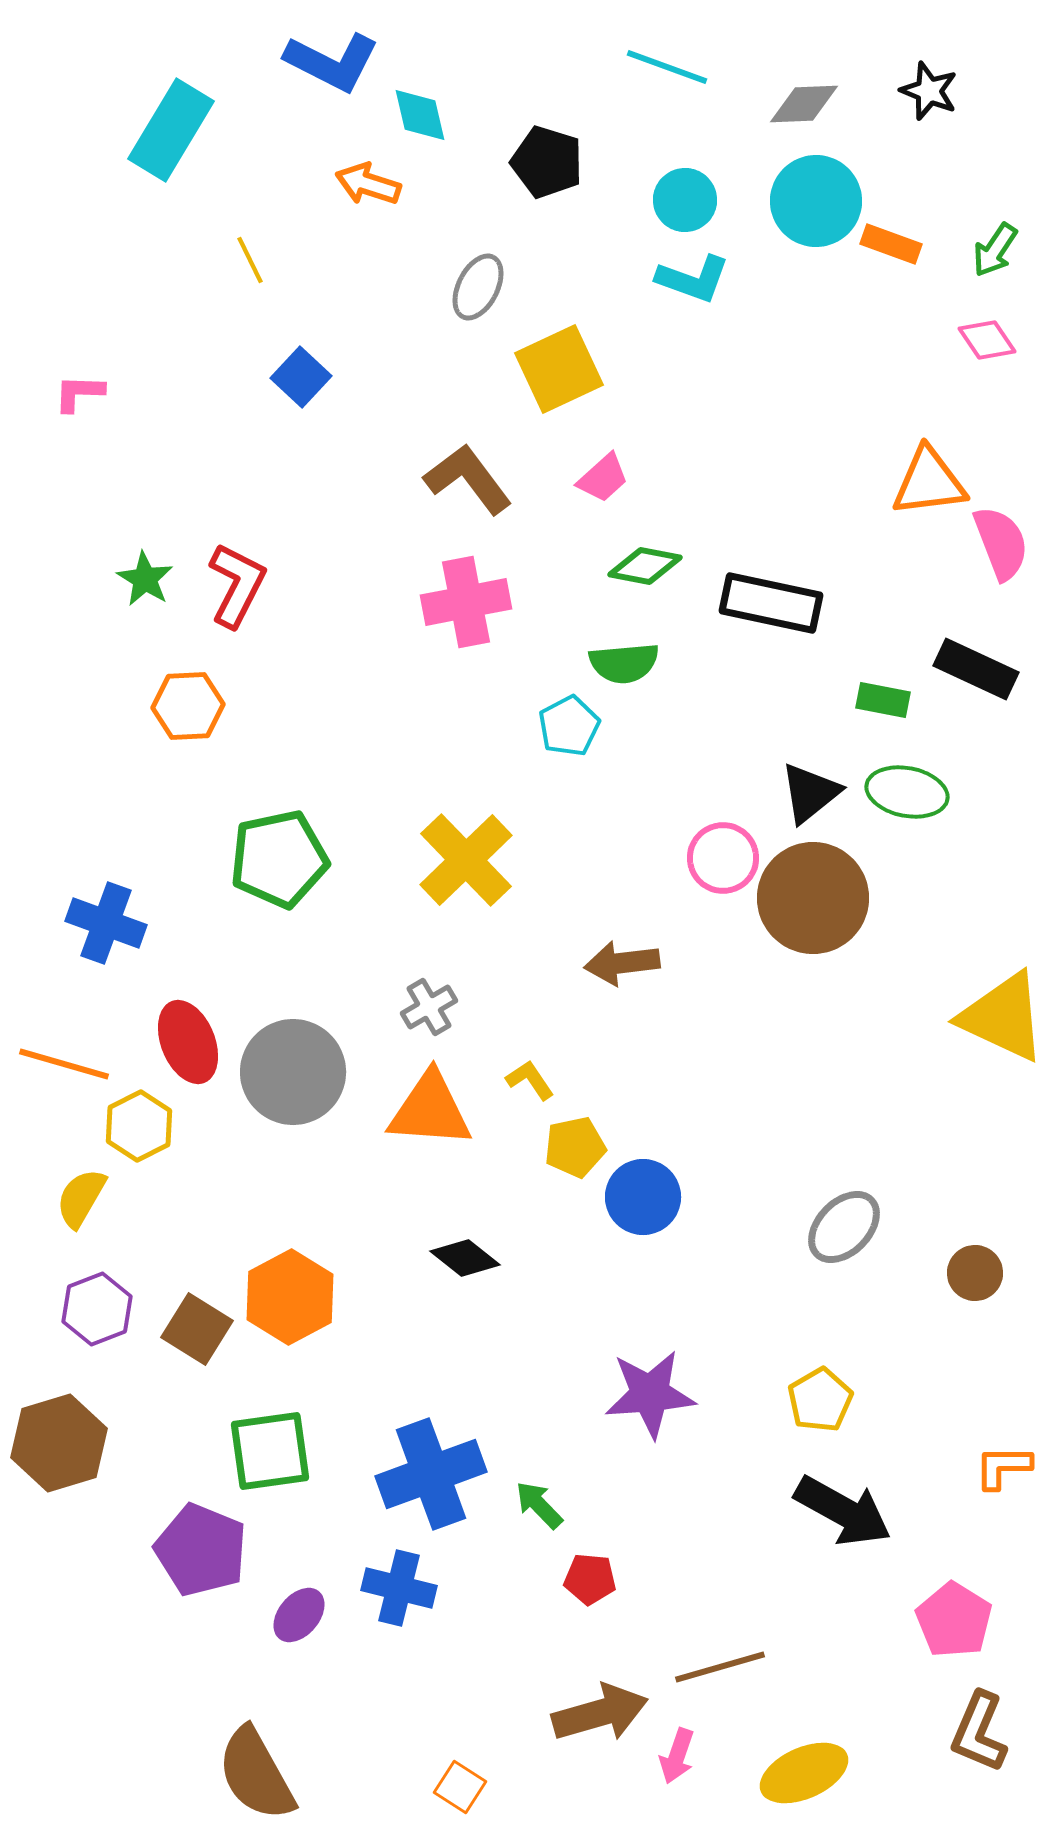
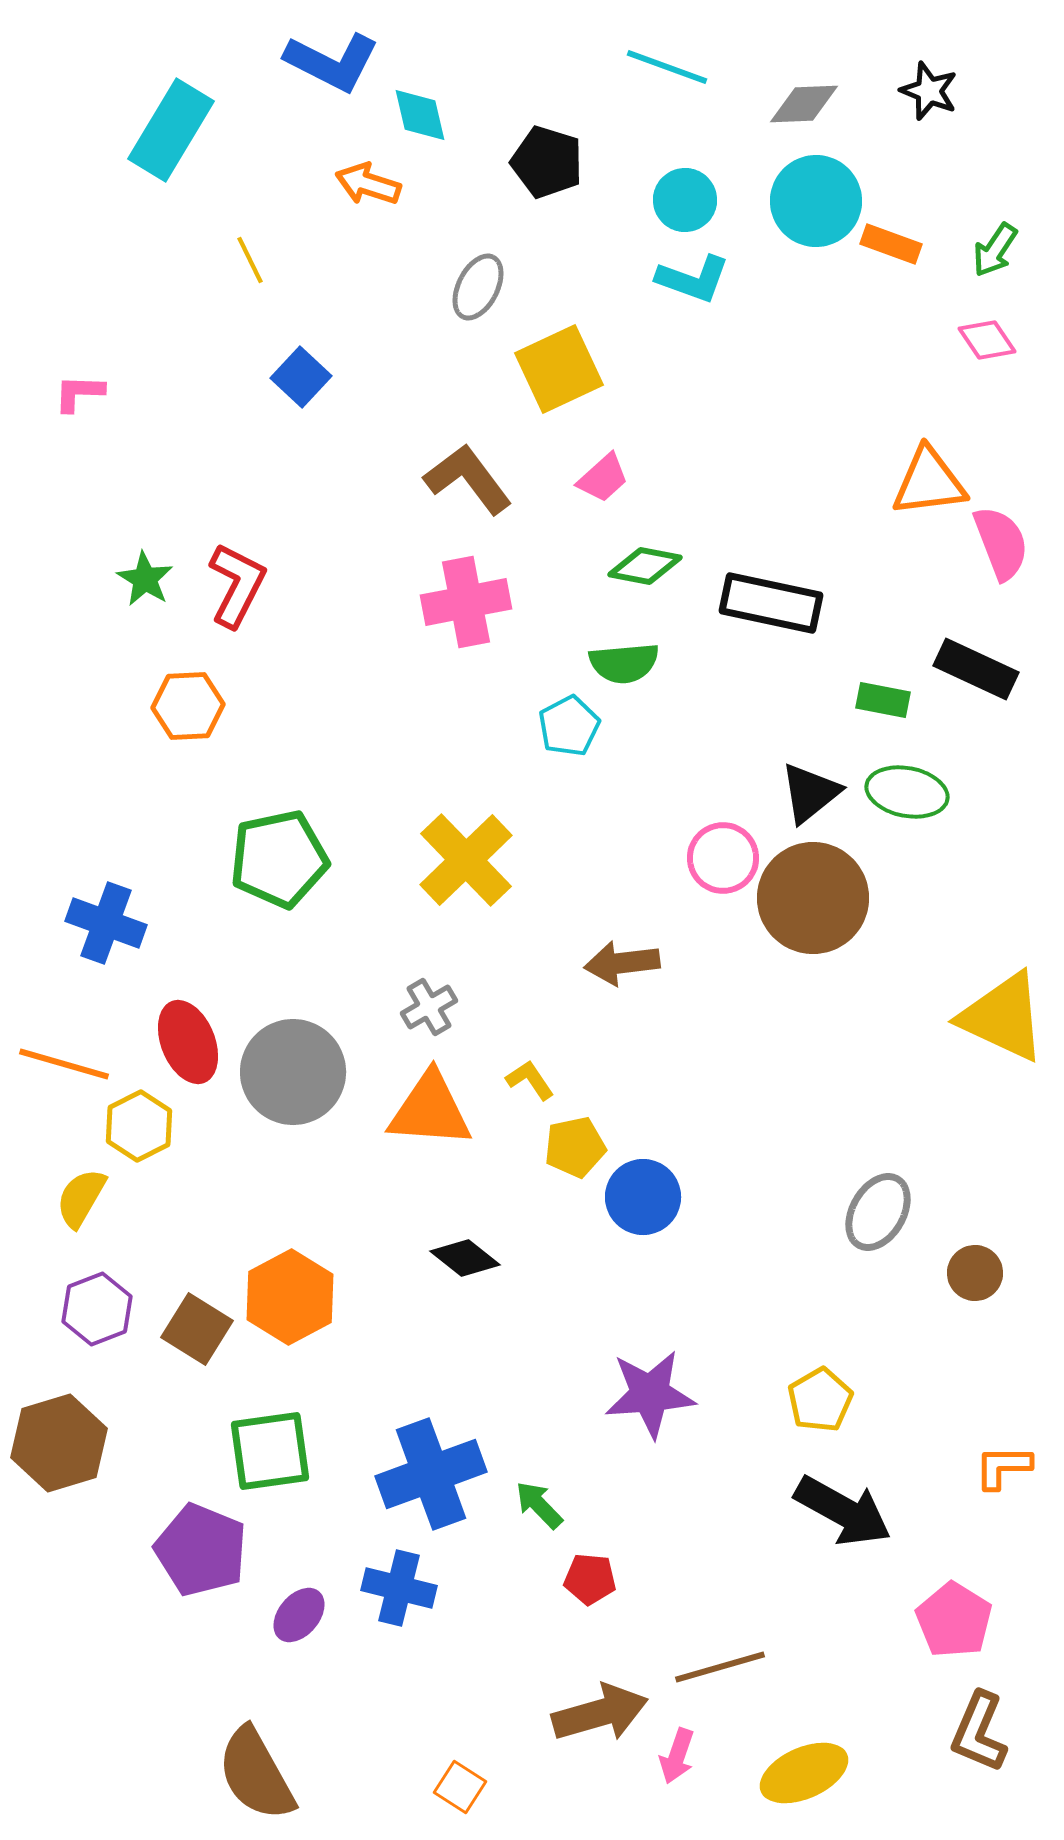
gray ellipse at (844, 1227): moved 34 px right, 15 px up; rotated 14 degrees counterclockwise
